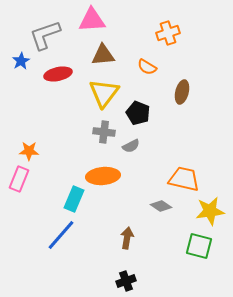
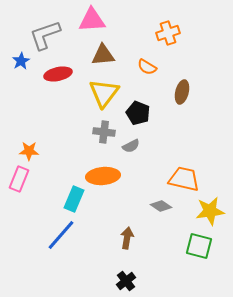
black cross: rotated 18 degrees counterclockwise
